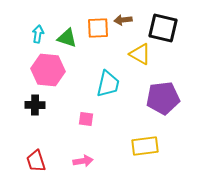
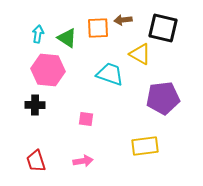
green triangle: rotated 15 degrees clockwise
cyan trapezoid: moved 2 px right, 10 px up; rotated 84 degrees counterclockwise
